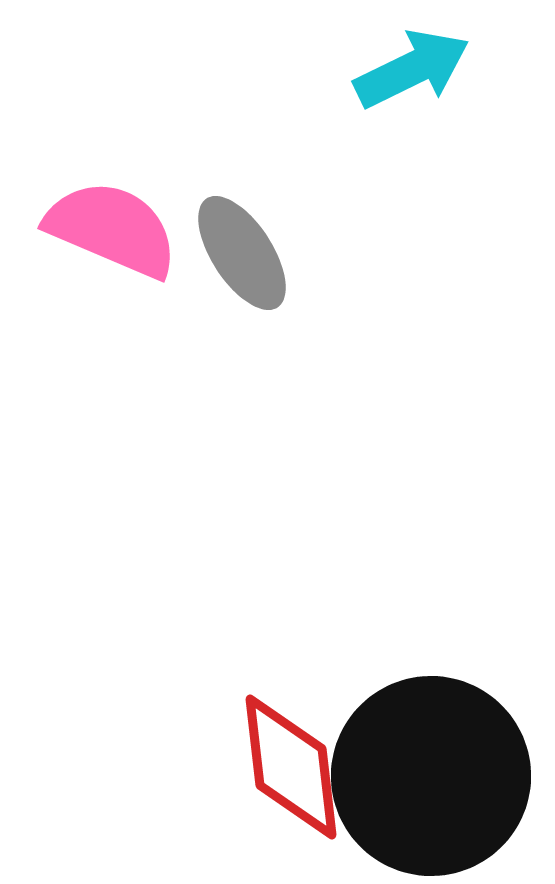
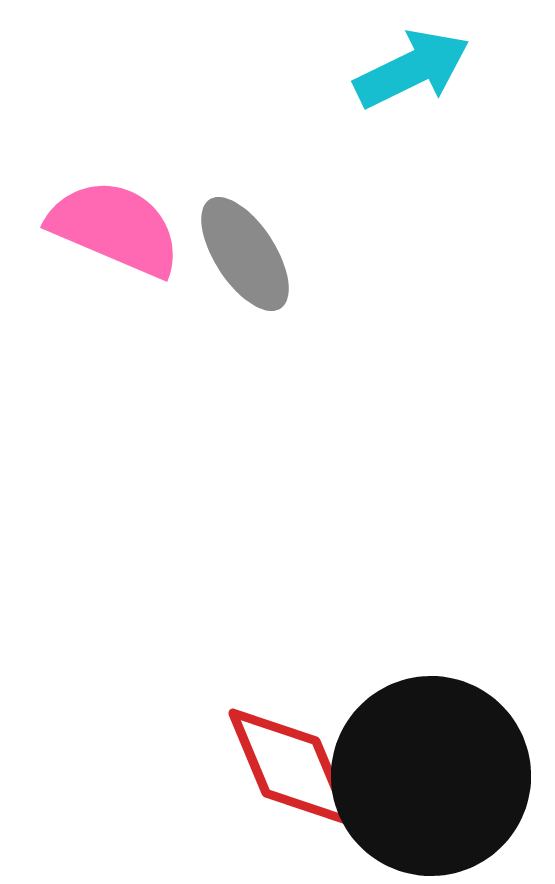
pink semicircle: moved 3 px right, 1 px up
gray ellipse: moved 3 px right, 1 px down
red diamond: rotated 16 degrees counterclockwise
